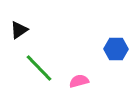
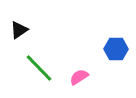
pink semicircle: moved 4 px up; rotated 18 degrees counterclockwise
